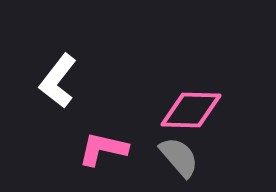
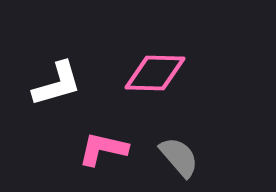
white L-shape: moved 1 px left, 3 px down; rotated 144 degrees counterclockwise
pink diamond: moved 36 px left, 37 px up
